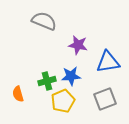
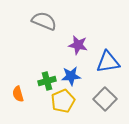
gray square: rotated 25 degrees counterclockwise
